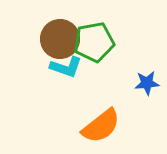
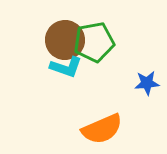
brown circle: moved 5 px right, 1 px down
orange semicircle: moved 1 px right, 3 px down; rotated 15 degrees clockwise
